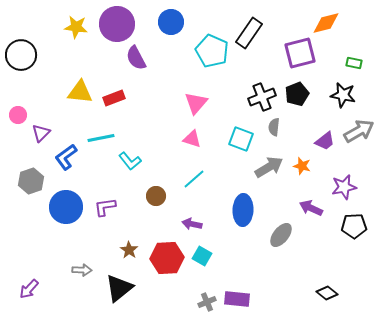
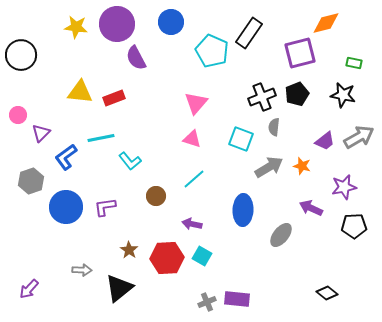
gray arrow at (359, 131): moved 6 px down
